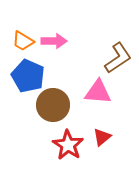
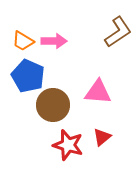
brown L-shape: moved 26 px up
red star: rotated 16 degrees counterclockwise
